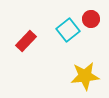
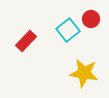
yellow star: moved 1 px left, 3 px up; rotated 16 degrees clockwise
